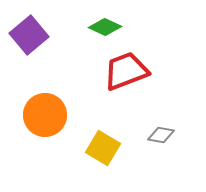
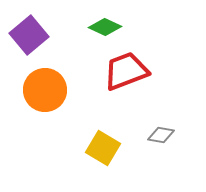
orange circle: moved 25 px up
